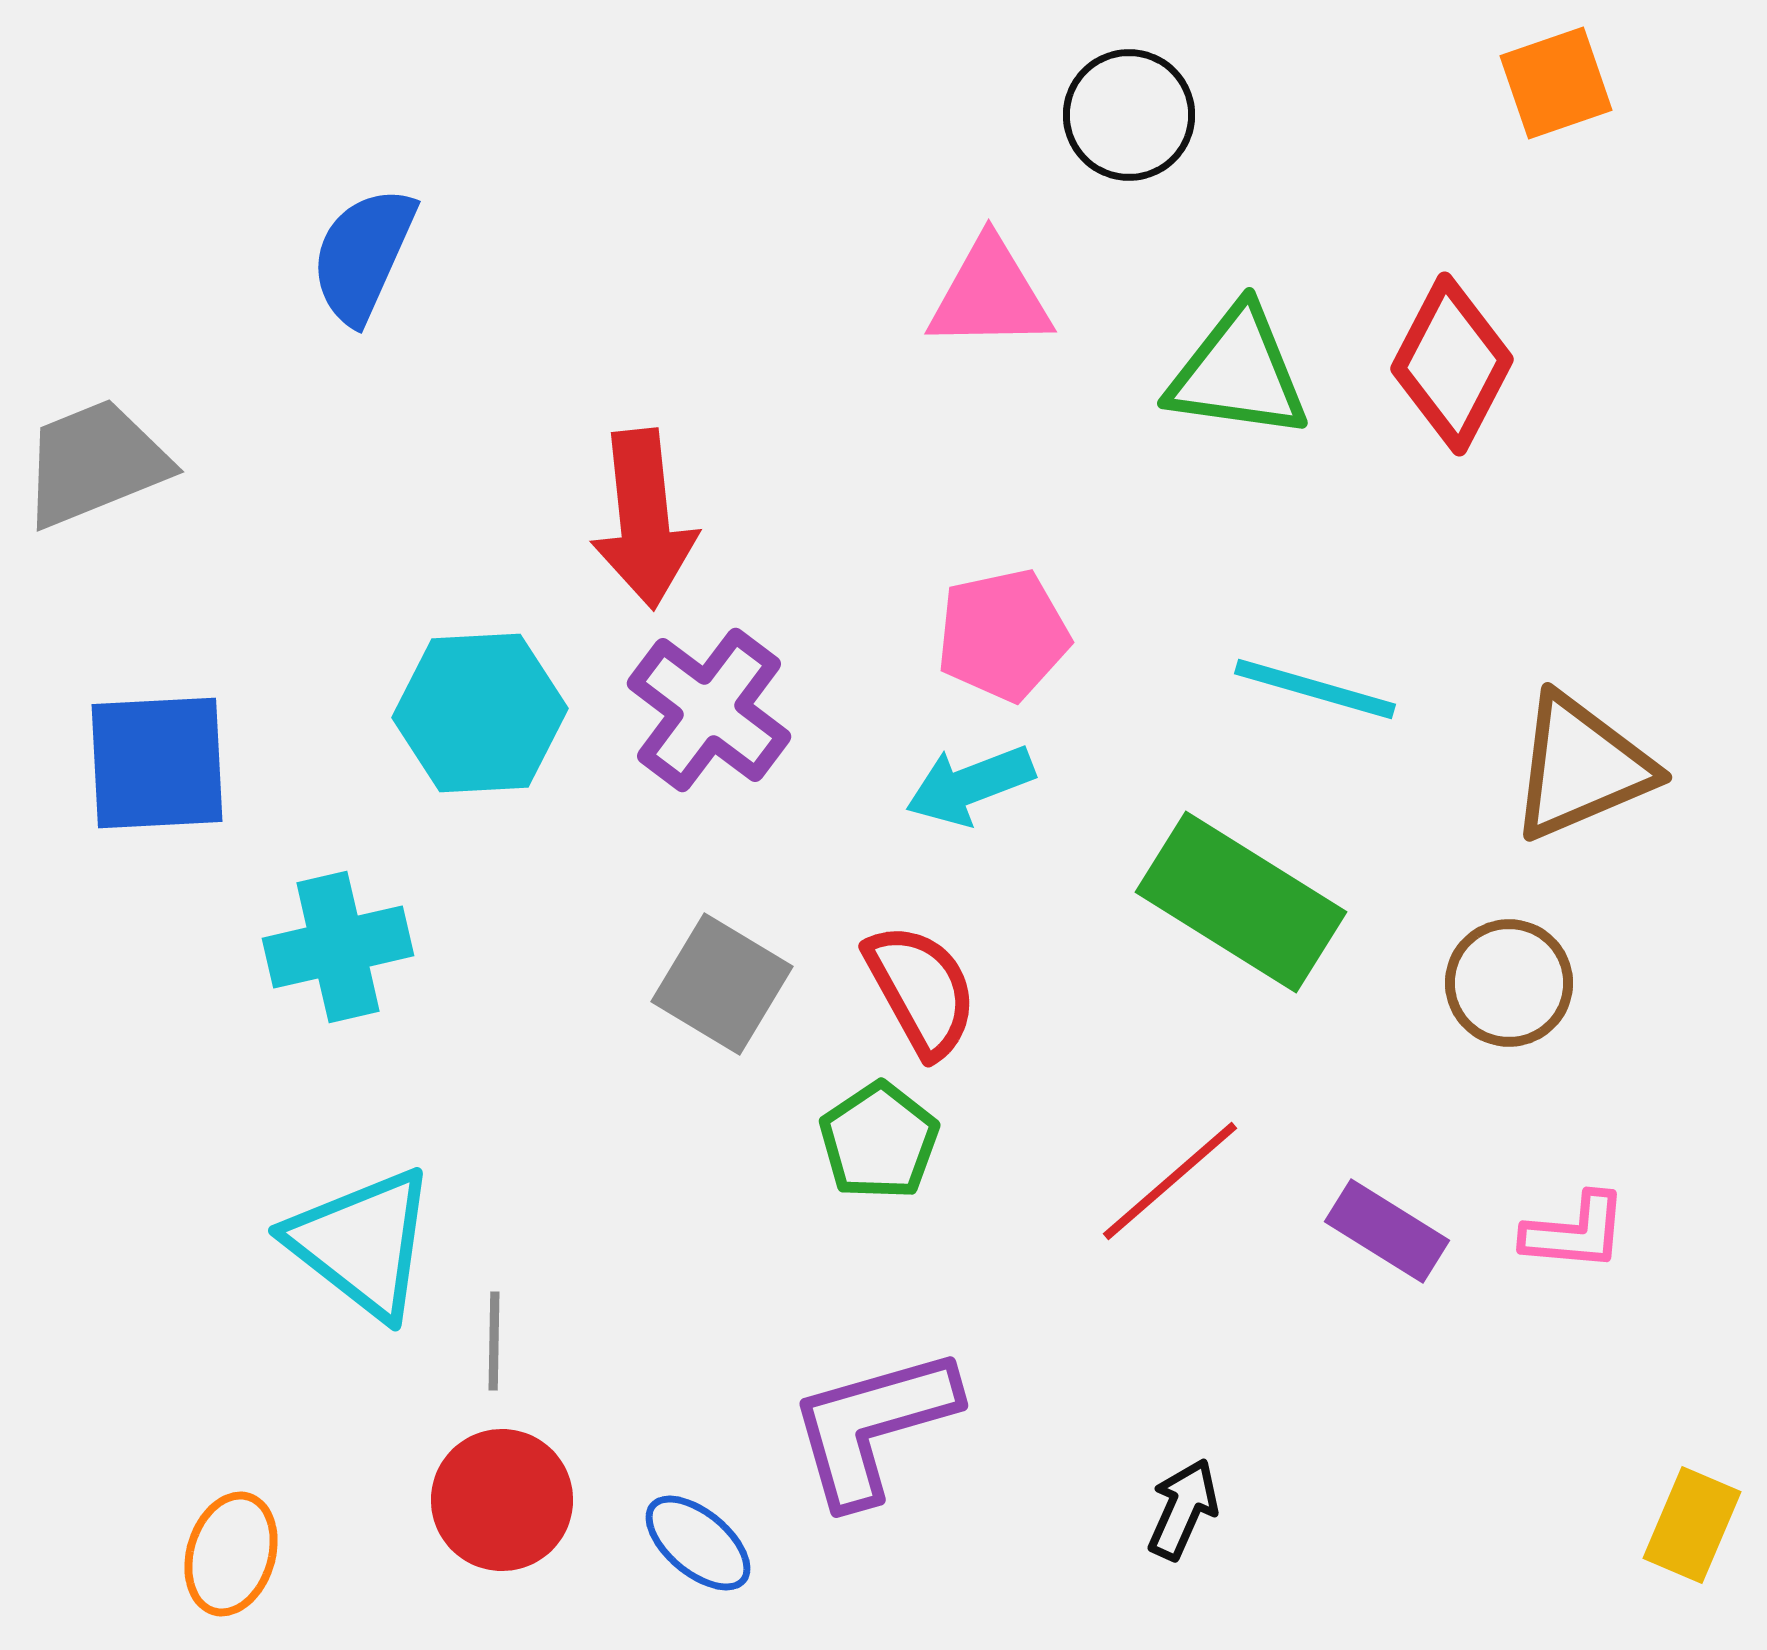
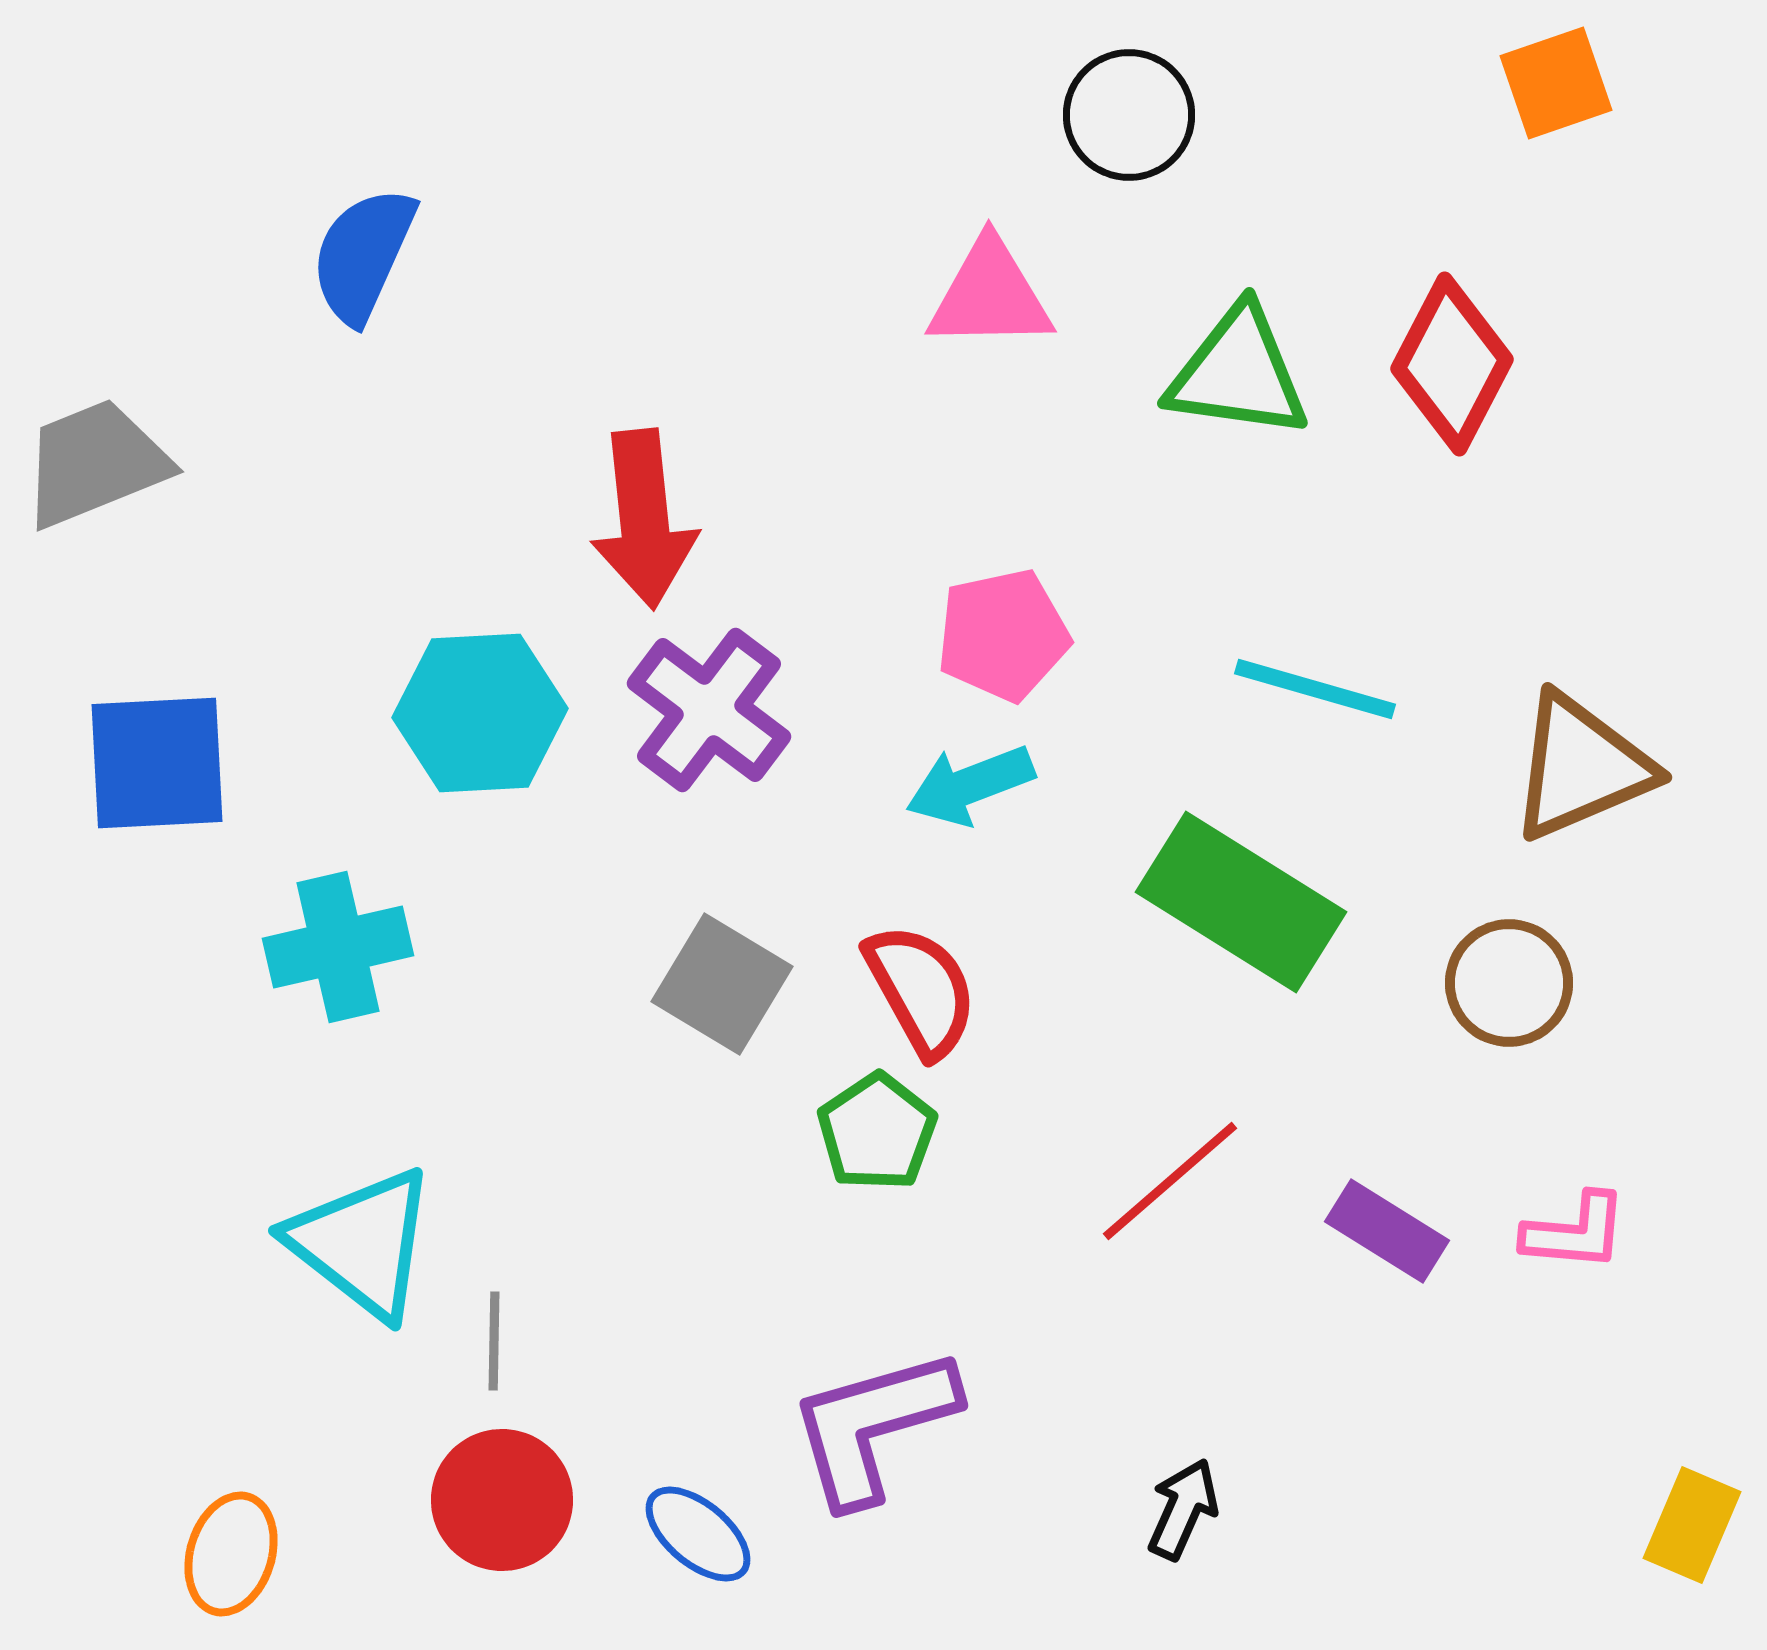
green pentagon: moved 2 px left, 9 px up
blue ellipse: moved 9 px up
